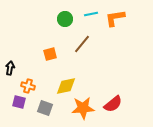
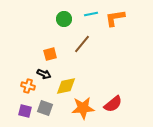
green circle: moved 1 px left
black arrow: moved 34 px right, 6 px down; rotated 104 degrees clockwise
purple square: moved 6 px right, 9 px down
